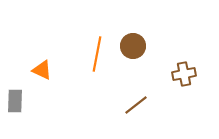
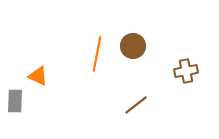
orange triangle: moved 4 px left, 6 px down
brown cross: moved 2 px right, 3 px up
